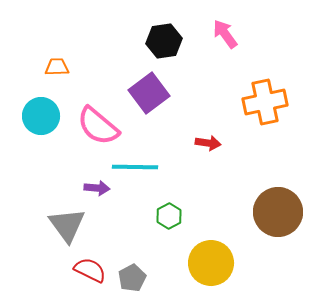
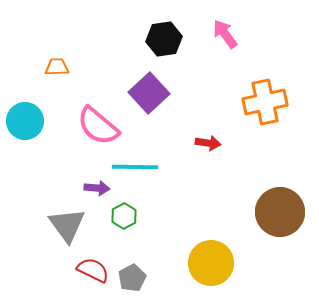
black hexagon: moved 2 px up
purple square: rotated 6 degrees counterclockwise
cyan circle: moved 16 px left, 5 px down
brown circle: moved 2 px right
green hexagon: moved 45 px left
red semicircle: moved 3 px right
